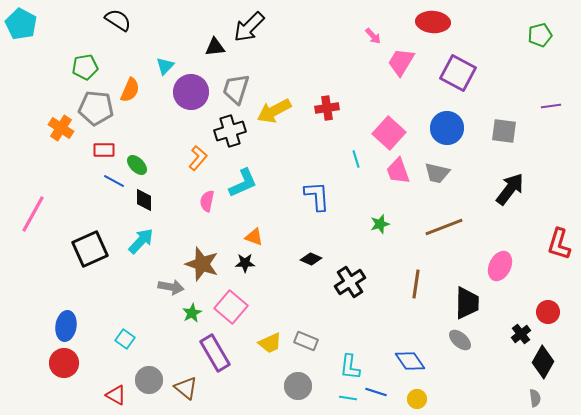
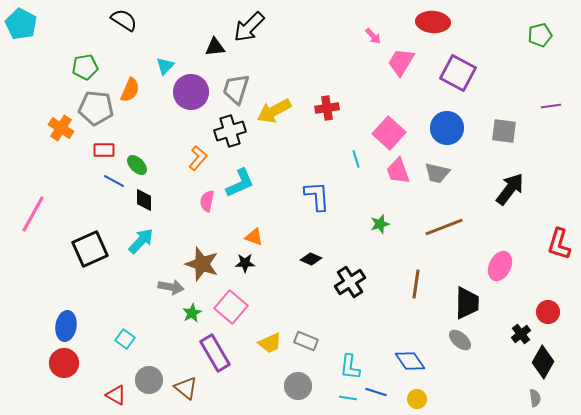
black semicircle at (118, 20): moved 6 px right
cyan L-shape at (243, 183): moved 3 px left
